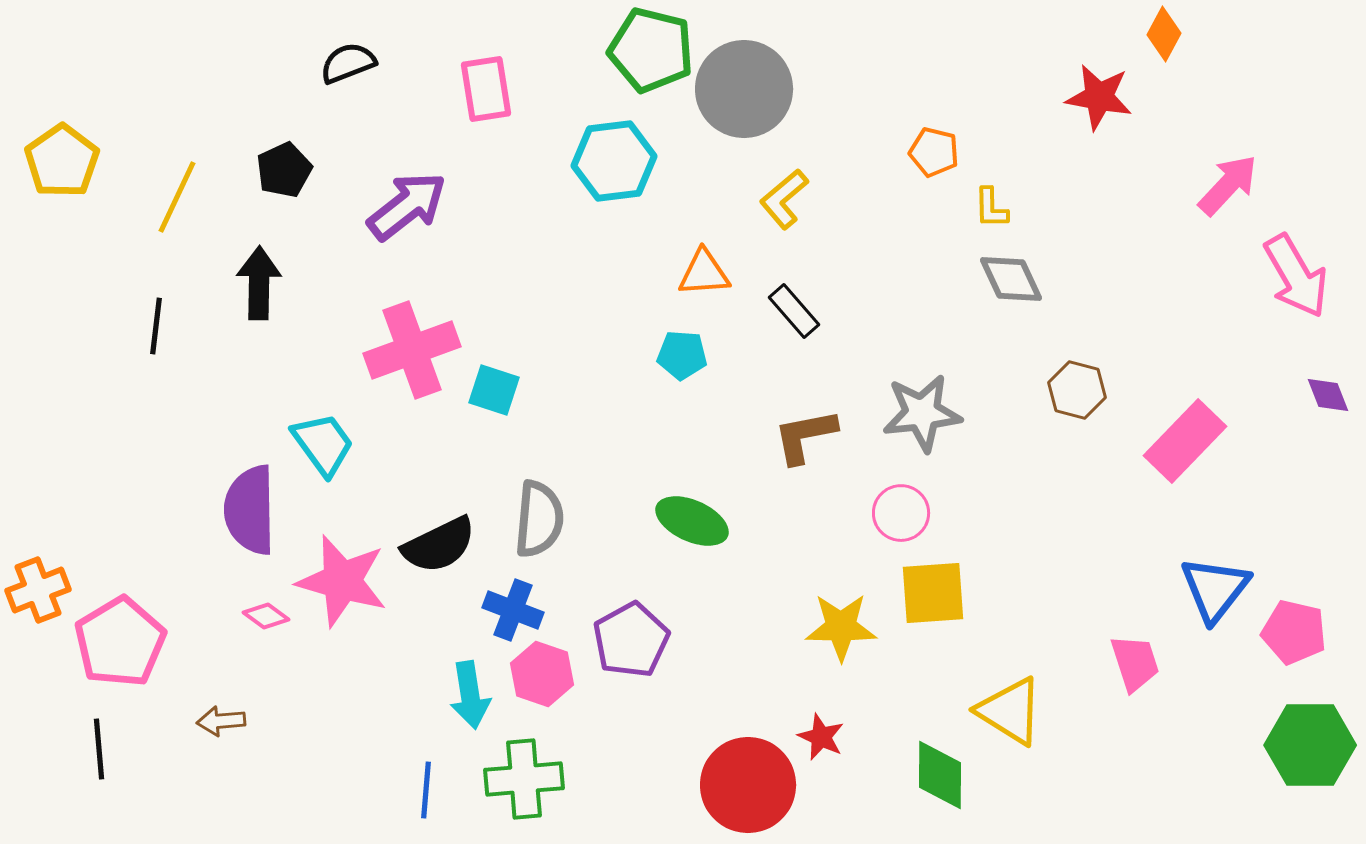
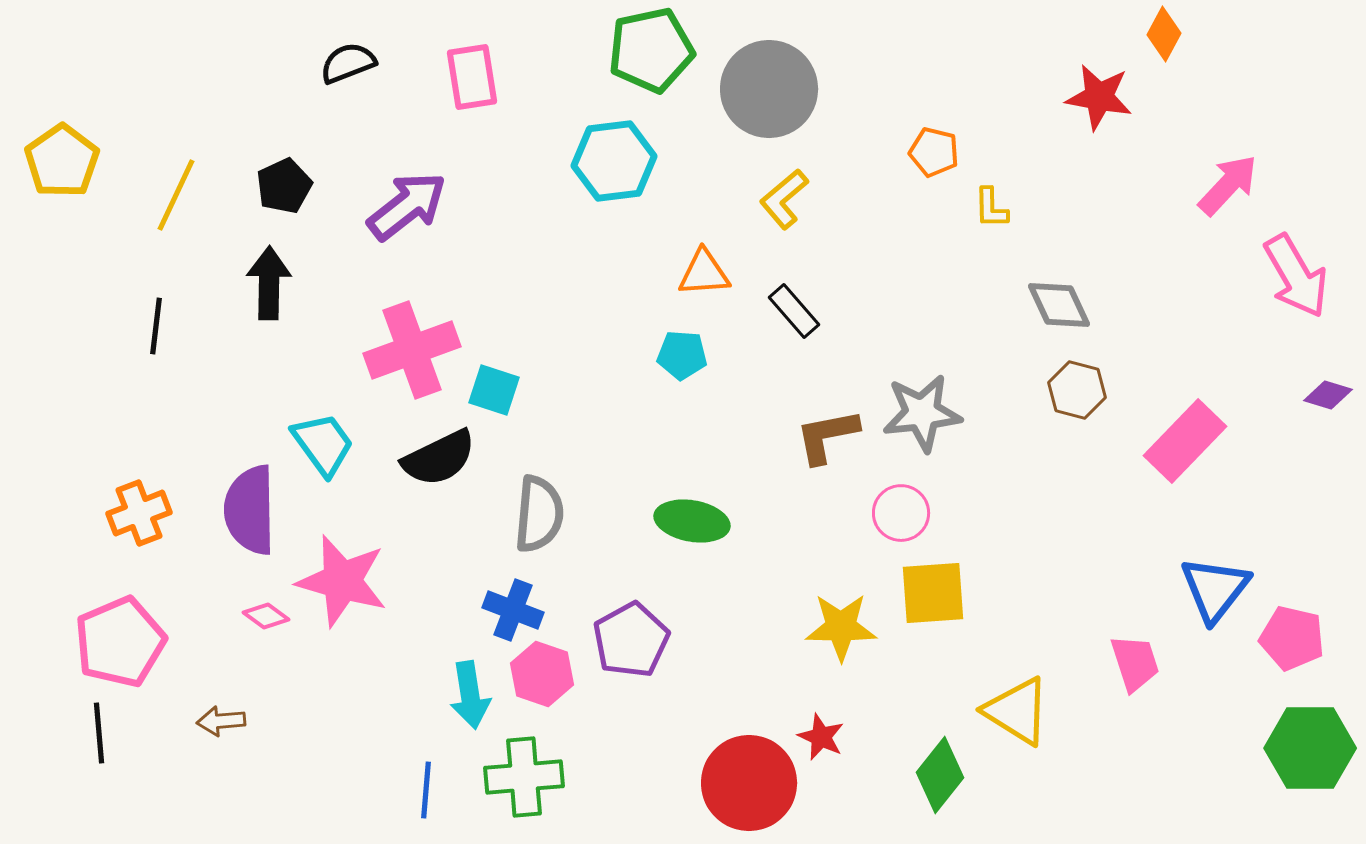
green pentagon at (651, 50): rotated 26 degrees counterclockwise
pink rectangle at (486, 89): moved 14 px left, 12 px up
gray circle at (744, 89): moved 25 px right
black pentagon at (284, 170): moved 16 px down
yellow line at (177, 197): moved 1 px left, 2 px up
gray diamond at (1011, 279): moved 48 px right, 26 px down
black arrow at (259, 283): moved 10 px right
purple diamond at (1328, 395): rotated 51 degrees counterclockwise
brown L-shape at (805, 436): moved 22 px right
gray semicircle at (539, 519): moved 5 px up
green ellipse at (692, 521): rotated 14 degrees counterclockwise
black semicircle at (439, 545): moved 87 px up
orange cross at (38, 590): moved 101 px right, 77 px up
pink pentagon at (1294, 632): moved 2 px left, 6 px down
pink pentagon at (120, 642): rotated 8 degrees clockwise
yellow triangle at (1010, 711): moved 7 px right
green hexagon at (1310, 745): moved 3 px down
black line at (99, 749): moved 16 px up
green diamond at (940, 775): rotated 38 degrees clockwise
green cross at (524, 779): moved 2 px up
red circle at (748, 785): moved 1 px right, 2 px up
